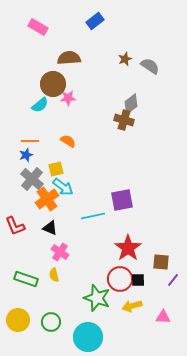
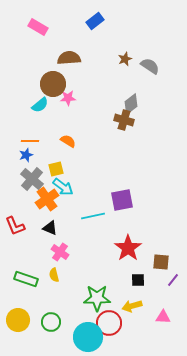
red circle: moved 11 px left, 44 px down
green star: rotated 20 degrees counterclockwise
